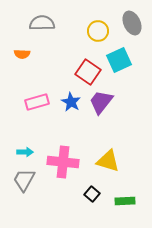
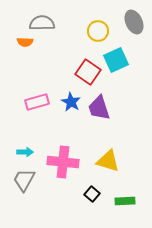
gray ellipse: moved 2 px right, 1 px up
orange semicircle: moved 3 px right, 12 px up
cyan square: moved 3 px left
purple trapezoid: moved 2 px left, 6 px down; rotated 56 degrees counterclockwise
